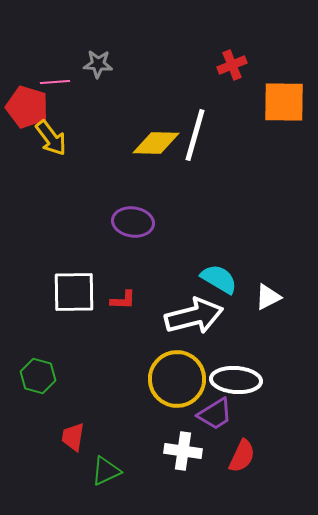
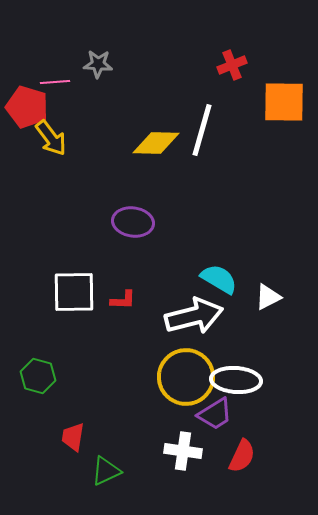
white line: moved 7 px right, 5 px up
yellow circle: moved 9 px right, 2 px up
